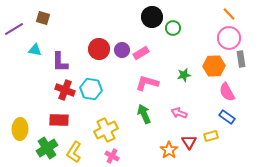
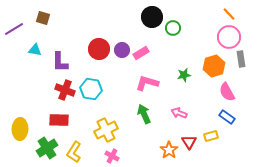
pink circle: moved 1 px up
orange hexagon: rotated 15 degrees counterclockwise
